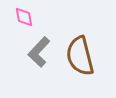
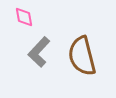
brown semicircle: moved 2 px right
